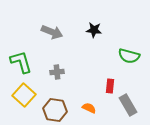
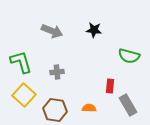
gray arrow: moved 1 px up
orange semicircle: rotated 24 degrees counterclockwise
